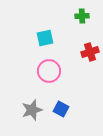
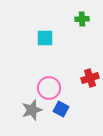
green cross: moved 3 px down
cyan square: rotated 12 degrees clockwise
red cross: moved 26 px down
pink circle: moved 17 px down
